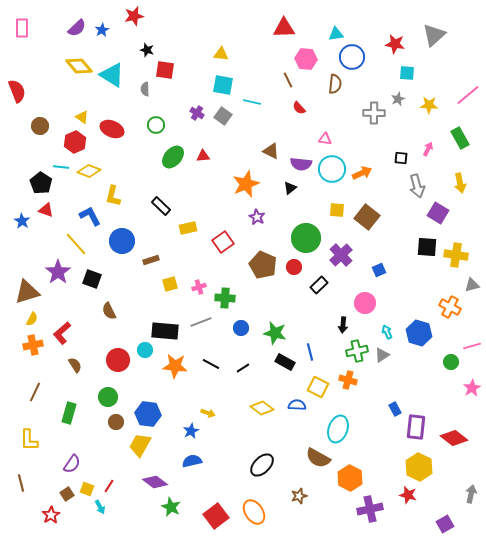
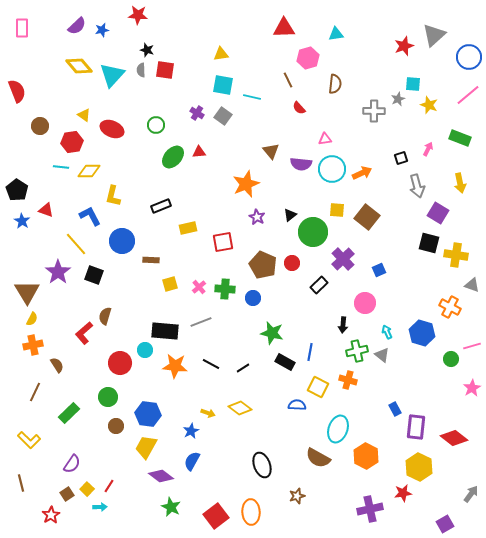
red star at (134, 16): moved 4 px right, 1 px up; rotated 18 degrees clockwise
purple semicircle at (77, 28): moved 2 px up
blue star at (102, 30): rotated 16 degrees clockwise
red star at (395, 44): moved 9 px right, 2 px down; rotated 30 degrees counterclockwise
yellow triangle at (221, 54): rotated 14 degrees counterclockwise
blue circle at (352, 57): moved 117 px right
pink hexagon at (306, 59): moved 2 px right, 1 px up; rotated 20 degrees counterclockwise
cyan square at (407, 73): moved 6 px right, 11 px down
cyan triangle at (112, 75): rotated 40 degrees clockwise
gray semicircle at (145, 89): moved 4 px left, 19 px up
cyan line at (252, 102): moved 5 px up
yellow star at (429, 105): rotated 18 degrees clockwise
gray cross at (374, 113): moved 2 px up
yellow triangle at (82, 117): moved 2 px right, 2 px up
green rectangle at (460, 138): rotated 40 degrees counterclockwise
pink triangle at (325, 139): rotated 16 degrees counterclockwise
red hexagon at (75, 142): moved 3 px left; rotated 15 degrees clockwise
brown triangle at (271, 151): rotated 24 degrees clockwise
red triangle at (203, 156): moved 4 px left, 4 px up
black square at (401, 158): rotated 24 degrees counterclockwise
yellow diamond at (89, 171): rotated 20 degrees counterclockwise
black pentagon at (41, 183): moved 24 px left, 7 px down
black triangle at (290, 188): moved 27 px down
black rectangle at (161, 206): rotated 66 degrees counterclockwise
green circle at (306, 238): moved 7 px right, 6 px up
red square at (223, 242): rotated 25 degrees clockwise
black square at (427, 247): moved 2 px right, 4 px up; rotated 10 degrees clockwise
purple cross at (341, 255): moved 2 px right, 4 px down
brown rectangle at (151, 260): rotated 21 degrees clockwise
red circle at (294, 267): moved 2 px left, 4 px up
black square at (92, 279): moved 2 px right, 4 px up
gray triangle at (472, 285): rotated 35 degrees clockwise
pink cross at (199, 287): rotated 24 degrees counterclockwise
brown triangle at (27, 292): rotated 44 degrees counterclockwise
green cross at (225, 298): moved 9 px up
brown semicircle at (109, 311): moved 4 px left, 5 px down; rotated 42 degrees clockwise
blue circle at (241, 328): moved 12 px right, 30 px up
red L-shape at (62, 333): moved 22 px right
green star at (275, 333): moved 3 px left
blue hexagon at (419, 333): moved 3 px right
blue line at (310, 352): rotated 24 degrees clockwise
gray triangle at (382, 355): rotated 49 degrees counterclockwise
red circle at (118, 360): moved 2 px right, 3 px down
green circle at (451, 362): moved 3 px up
brown semicircle at (75, 365): moved 18 px left
yellow diamond at (262, 408): moved 22 px left
green rectangle at (69, 413): rotated 30 degrees clockwise
brown circle at (116, 422): moved 4 px down
yellow L-shape at (29, 440): rotated 45 degrees counterclockwise
yellow trapezoid at (140, 445): moved 6 px right, 2 px down
blue semicircle at (192, 461): rotated 48 degrees counterclockwise
black ellipse at (262, 465): rotated 65 degrees counterclockwise
orange hexagon at (350, 478): moved 16 px right, 22 px up
purple diamond at (155, 482): moved 6 px right, 6 px up
yellow square at (87, 489): rotated 24 degrees clockwise
gray arrow at (471, 494): rotated 24 degrees clockwise
red star at (408, 495): moved 5 px left, 2 px up; rotated 24 degrees counterclockwise
brown star at (299, 496): moved 2 px left
cyan arrow at (100, 507): rotated 64 degrees counterclockwise
orange ellipse at (254, 512): moved 3 px left; rotated 30 degrees clockwise
